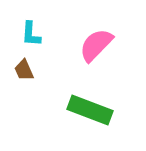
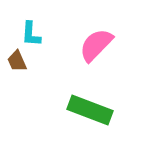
brown trapezoid: moved 7 px left, 9 px up
